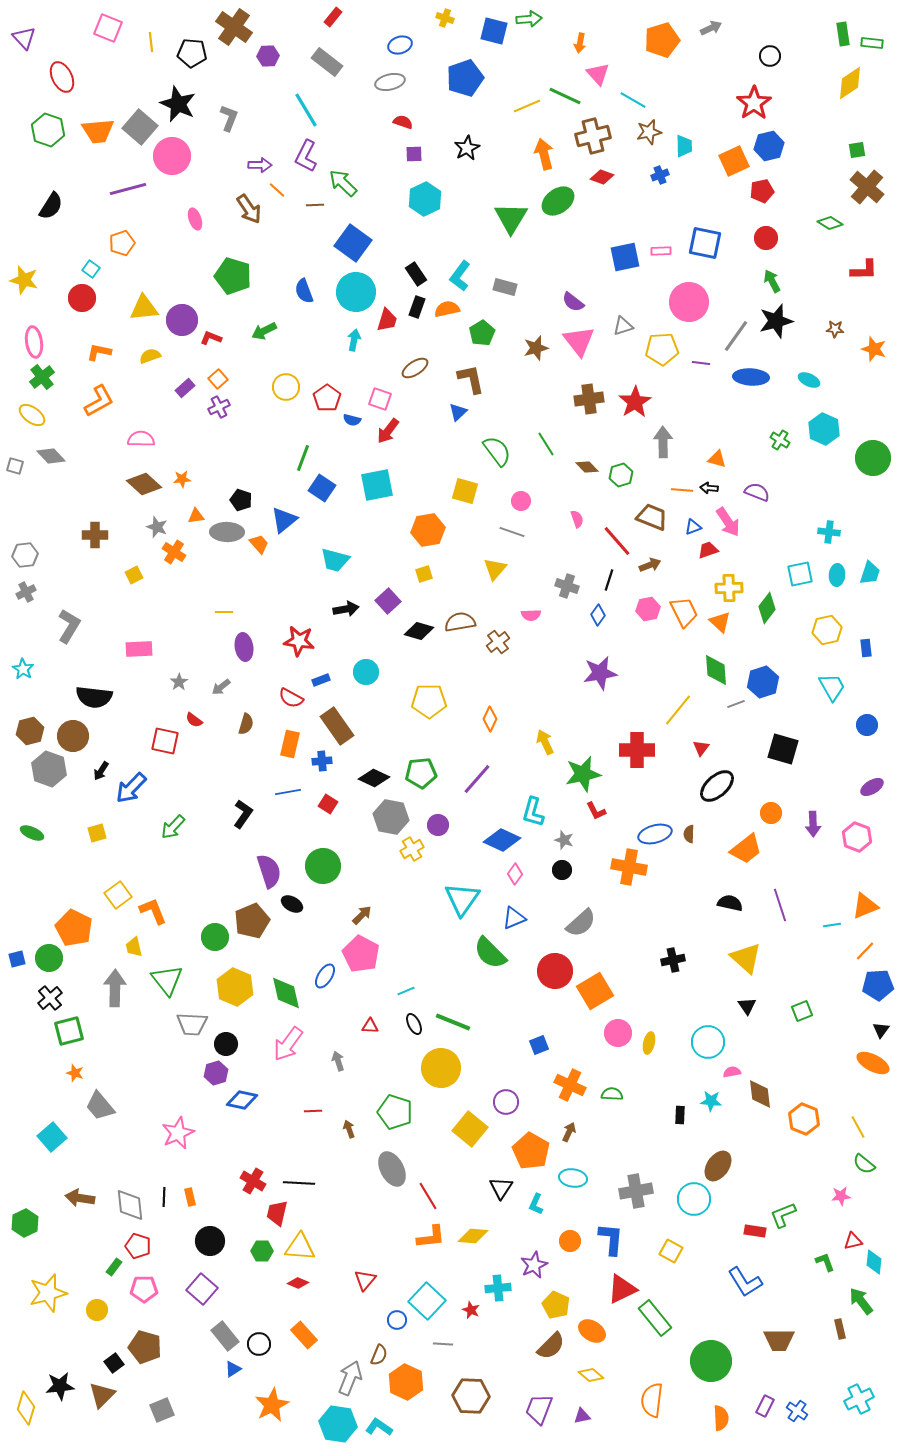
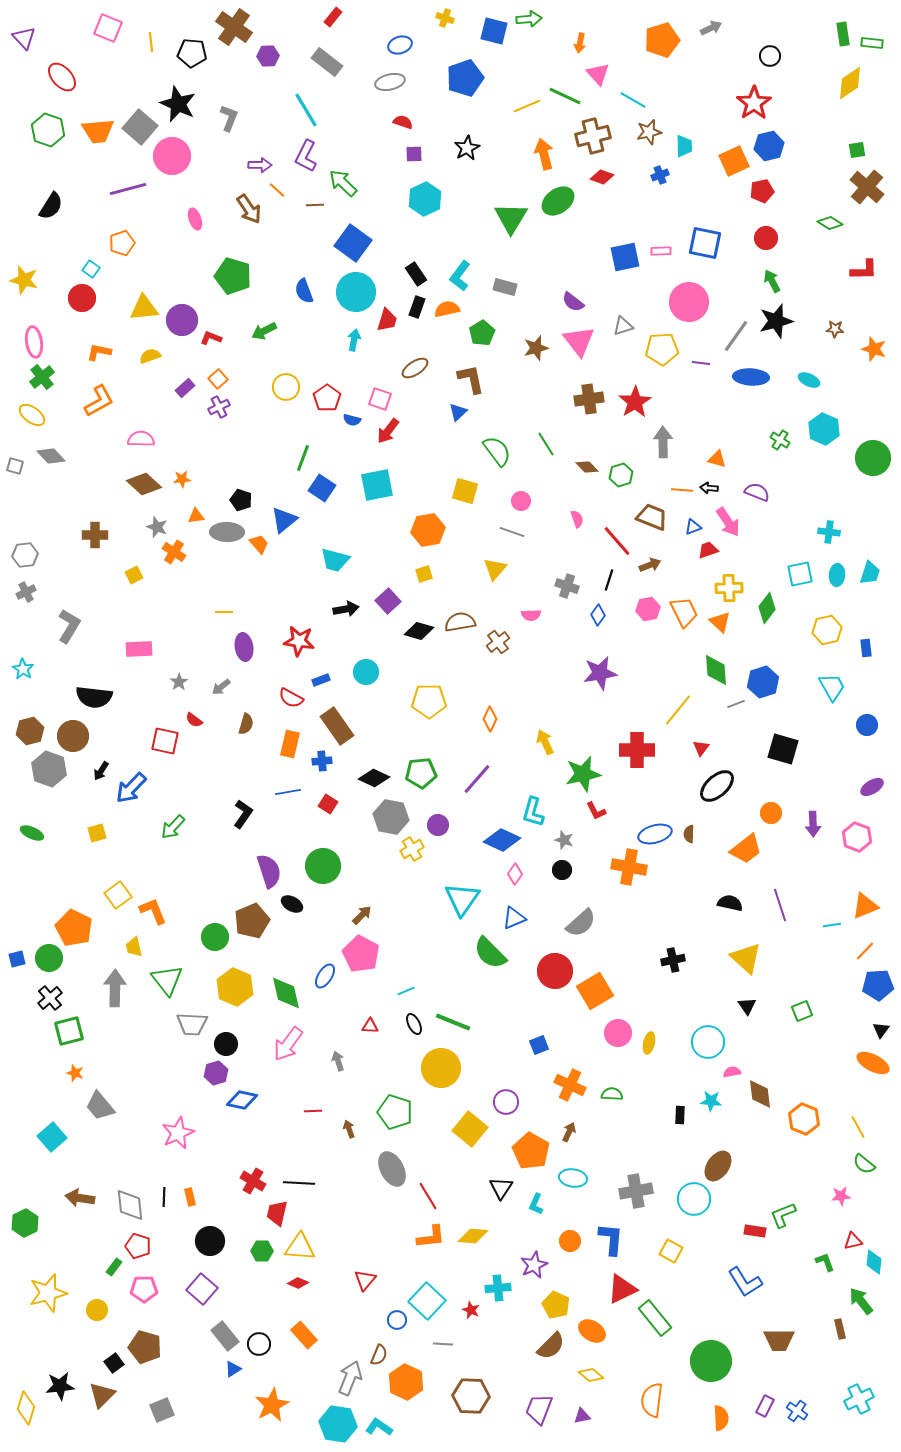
red ellipse at (62, 77): rotated 16 degrees counterclockwise
